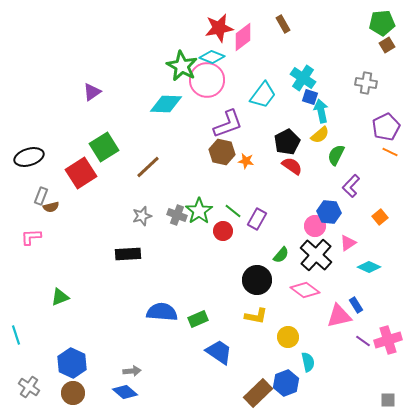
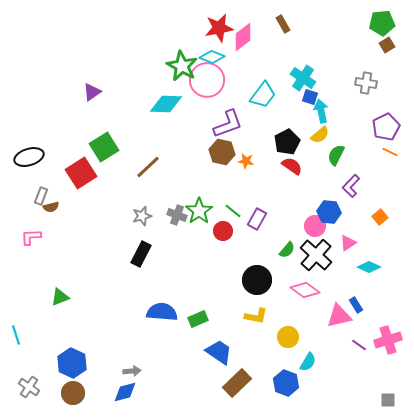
black rectangle at (128, 254): moved 13 px right; rotated 60 degrees counterclockwise
green semicircle at (281, 255): moved 6 px right, 5 px up
purple line at (363, 341): moved 4 px left, 4 px down
cyan semicircle at (308, 362): rotated 42 degrees clockwise
blue hexagon at (286, 383): rotated 20 degrees counterclockwise
blue diamond at (125, 392): rotated 55 degrees counterclockwise
brown rectangle at (258, 393): moved 21 px left, 10 px up
